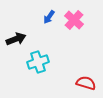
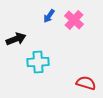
blue arrow: moved 1 px up
cyan cross: rotated 15 degrees clockwise
